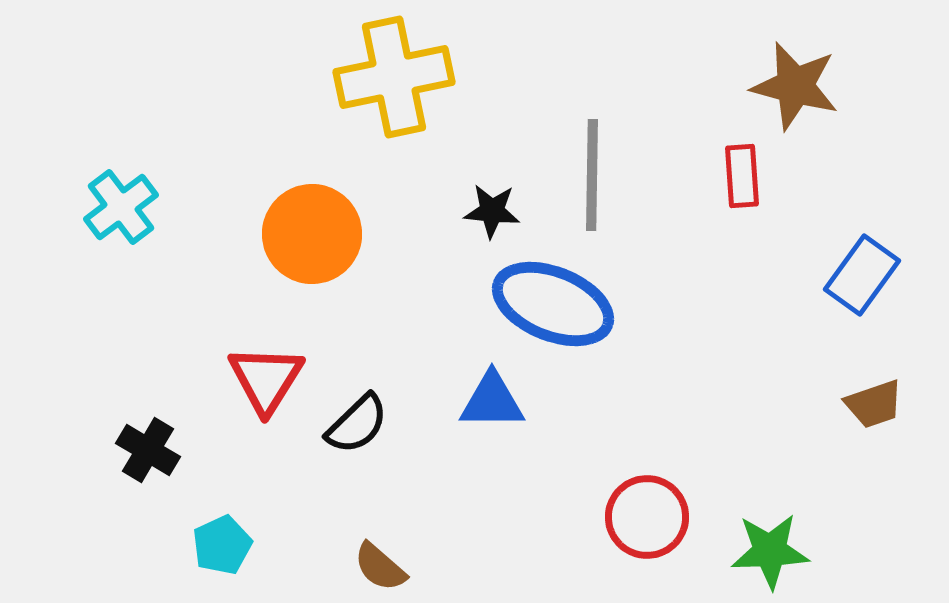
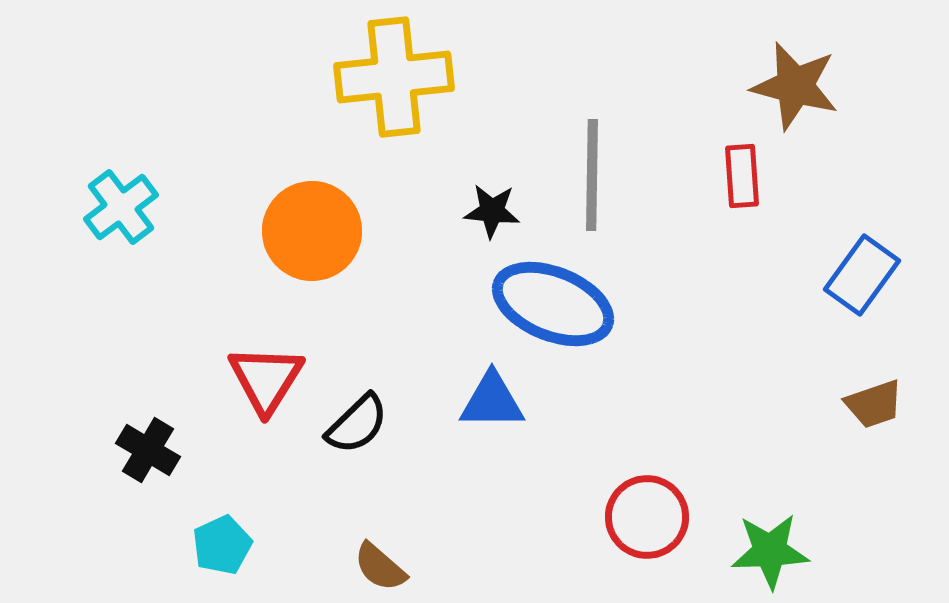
yellow cross: rotated 6 degrees clockwise
orange circle: moved 3 px up
